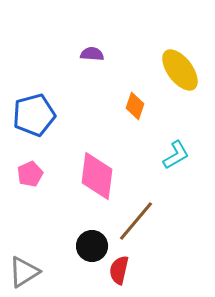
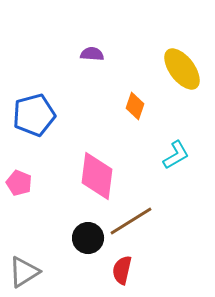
yellow ellipse: moved 2 px right, 1 px up
pink pentagon: moved 11 px left, 9 px down; rotated 25 degrees counterclockwise
brown line: moved 5 px left; rotated 18 degrees clockwise
black circle: moved 4 px left, 8 px up
red semicircle: moved 3 px right
